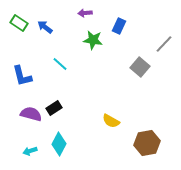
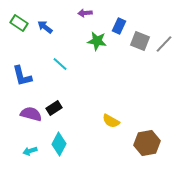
green star: moved 4 px right, 1 px down
gray square: moved 26 px up; rotated 18 degrees counterclockwise
